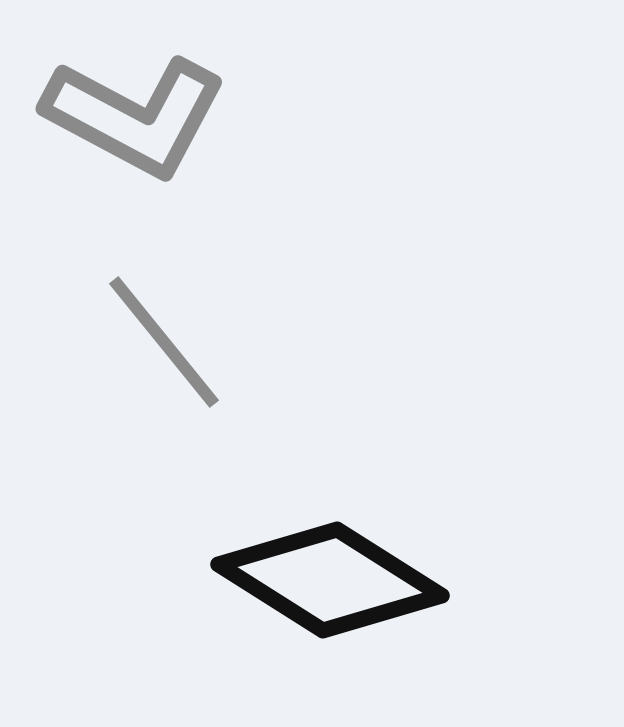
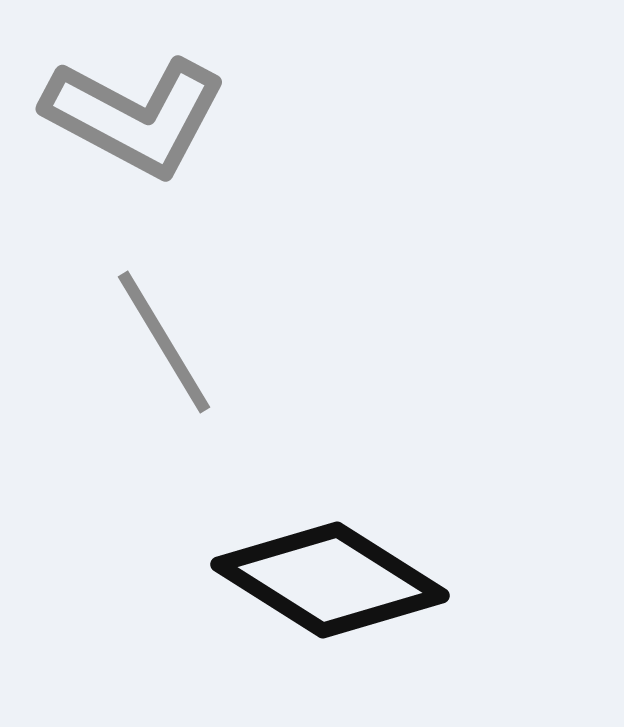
gray line: rotated 8 degrees clockwise
